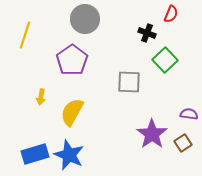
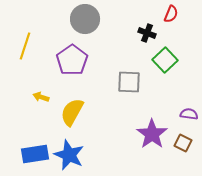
yellow line: moved 11 px down
yellow arrow: rotated 98 degrees clockwise
brown square: rotated 30 degrees counterclockwise
blue rectangle: rotated 8 degrees clockwise
